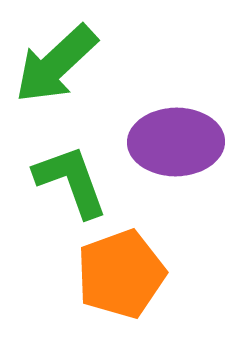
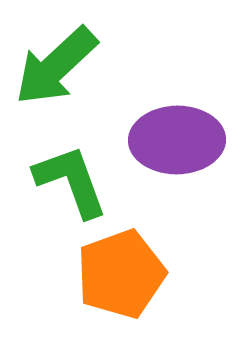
green arrow: moved 2 px down
purple ellipse: moved 1 px right, 2 px up
